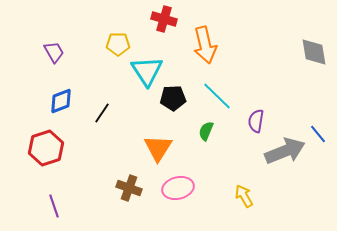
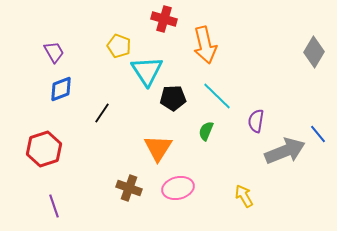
yellow pentagon: moved 1 px right, 2 px down; rotated 20 degrees clockwise
gray diamond: rotated 40 degrees clockwise
blue diamond: moved 12 px up
red hexagon: moved 2 px left, 1 px down
